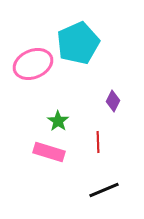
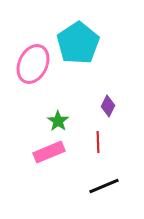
cyan pentagon: rotated 9 degrees counterclockwise
pink ellipse: rotated 42 degrees counterclockwise
purple diamond: moved 5 px left, 5 px down
pink rectangle: rotated 40 degrees counterclockwise
black line: moved 4 px up
